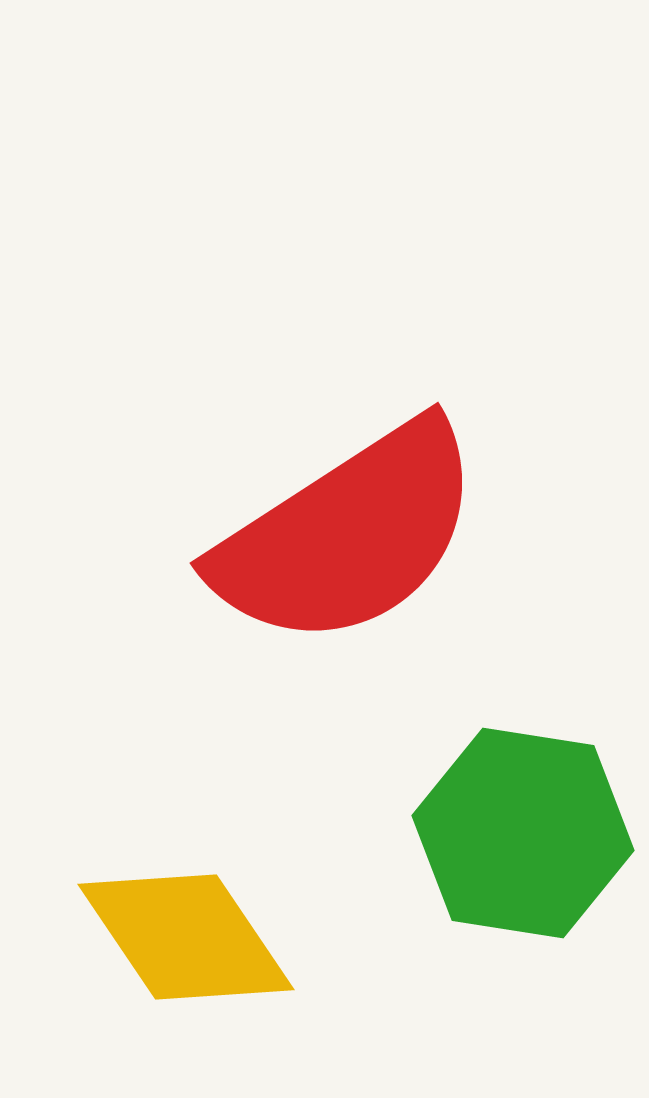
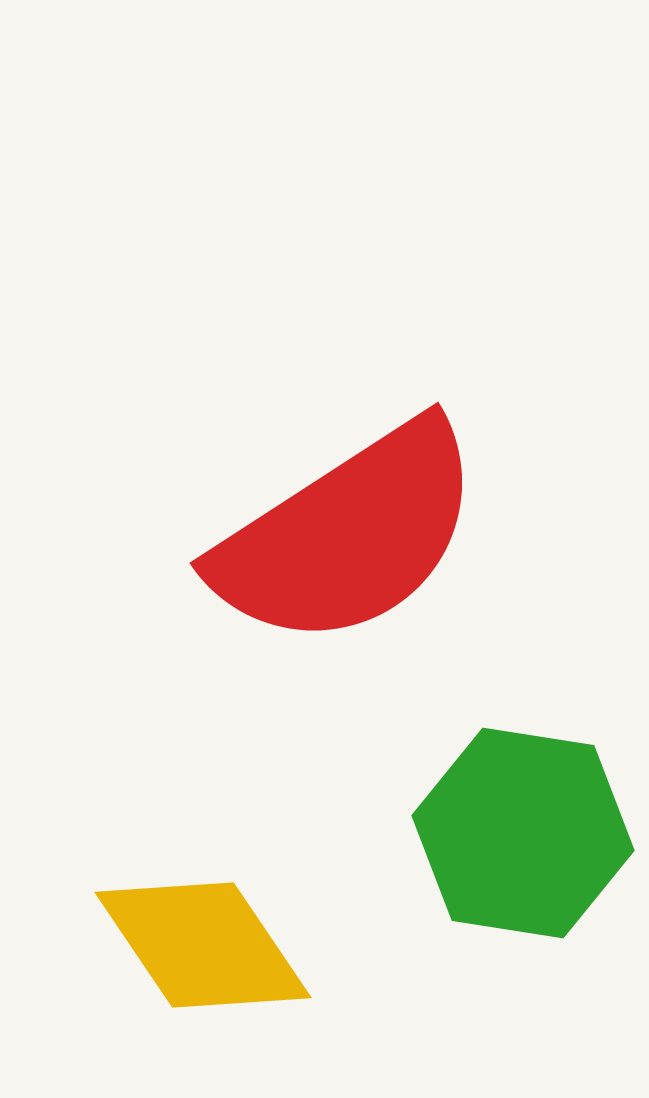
yellow diamond: moved 17 px right, 8 px down
